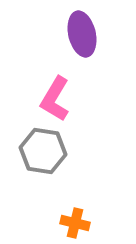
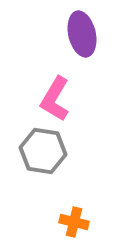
orange cross: moved 1 px left, 1 px up
